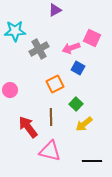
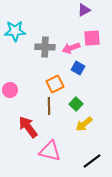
purple triangle: moved 29 px right
pink square: rotated 30 degrees counterclockwise
gray cross: moved 6 px right, 2 px up; rotated 30 degrees clockwise
brown line: moved 2 px left, 11 px up
black line: rotated 36 degrees counterclockwise
